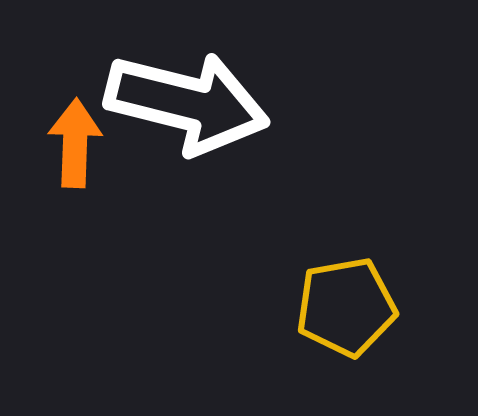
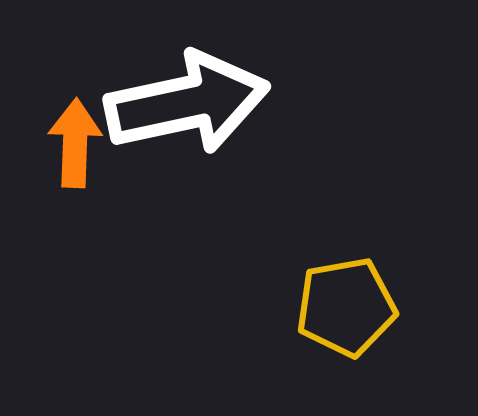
white arrow: rotated 26 degrees counterclockwise
